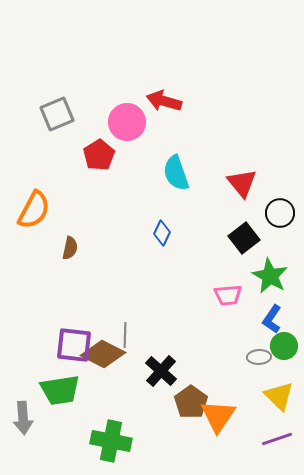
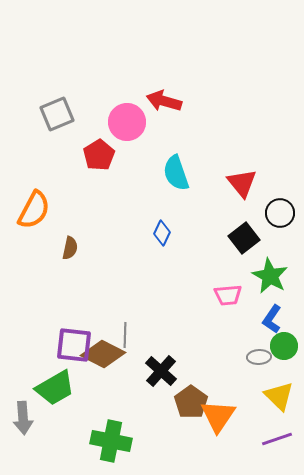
green trapezoid: moved 5 px left, 2 px up; rotated 21 degrees counterclockwise
